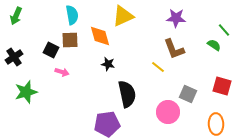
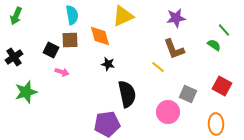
purple star: rotated 12 degrees counterclockwise
red square: rotated 12 degrees clockwise
